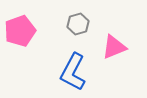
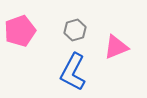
gray hexagon: moved 3 px left, 6 px down
pink triangle: moved 2 px right
